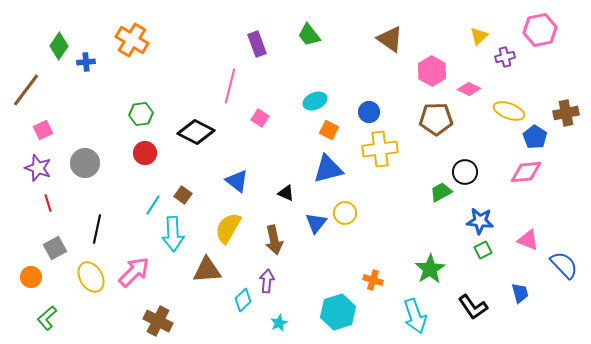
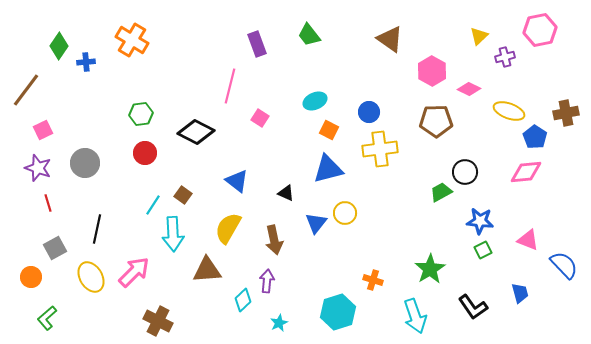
brown pentagon at (436, 119): moved 2 px down
